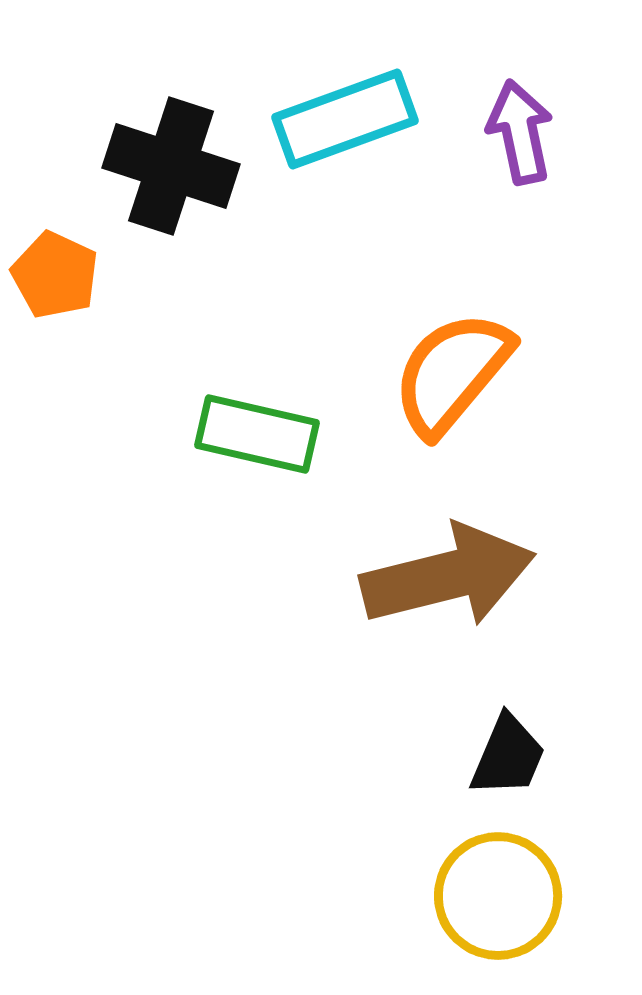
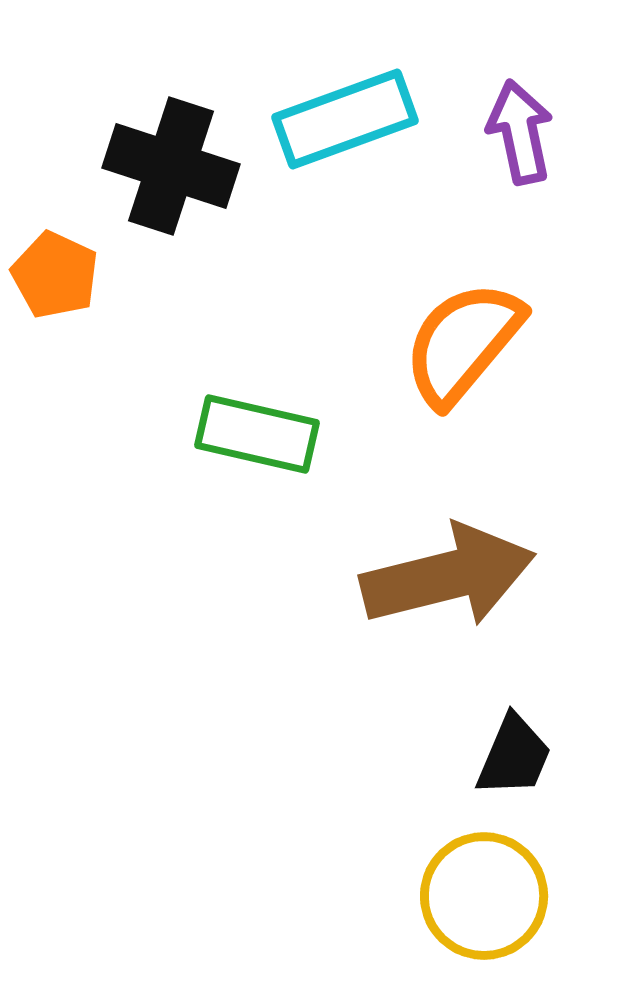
orange semicircle: moved 11 px right, 30 px up
black trapezoid: moved 6 px right
yellow circle: moved 14 px left
